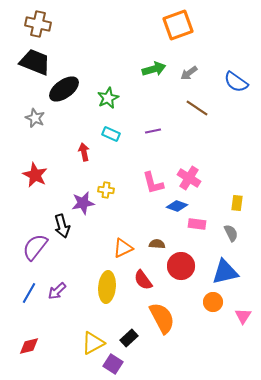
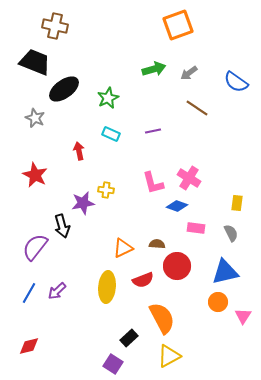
brown cross: moved 17 px right, 2 px down
red arrow: moved 5 px left, 1 px up
pink rectangle: moved 1 px left, 4 px down
red circle: moved 4 px left
red semicircle: rotated 75 degrees counterclockwise
orange circle: moved 5 px right
yellow triangle: moved 76 px right, 13 px down
